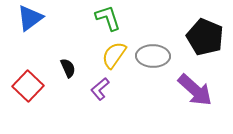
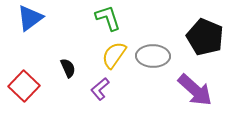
red square: moved 4 px left
